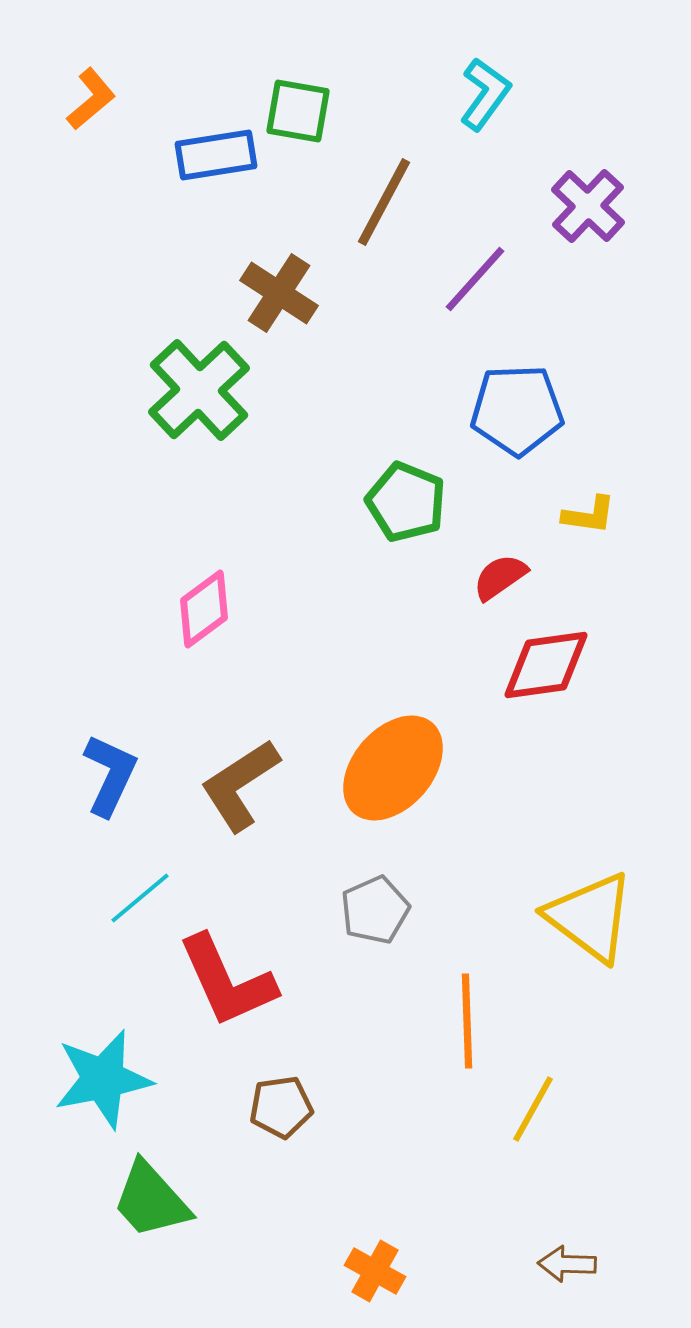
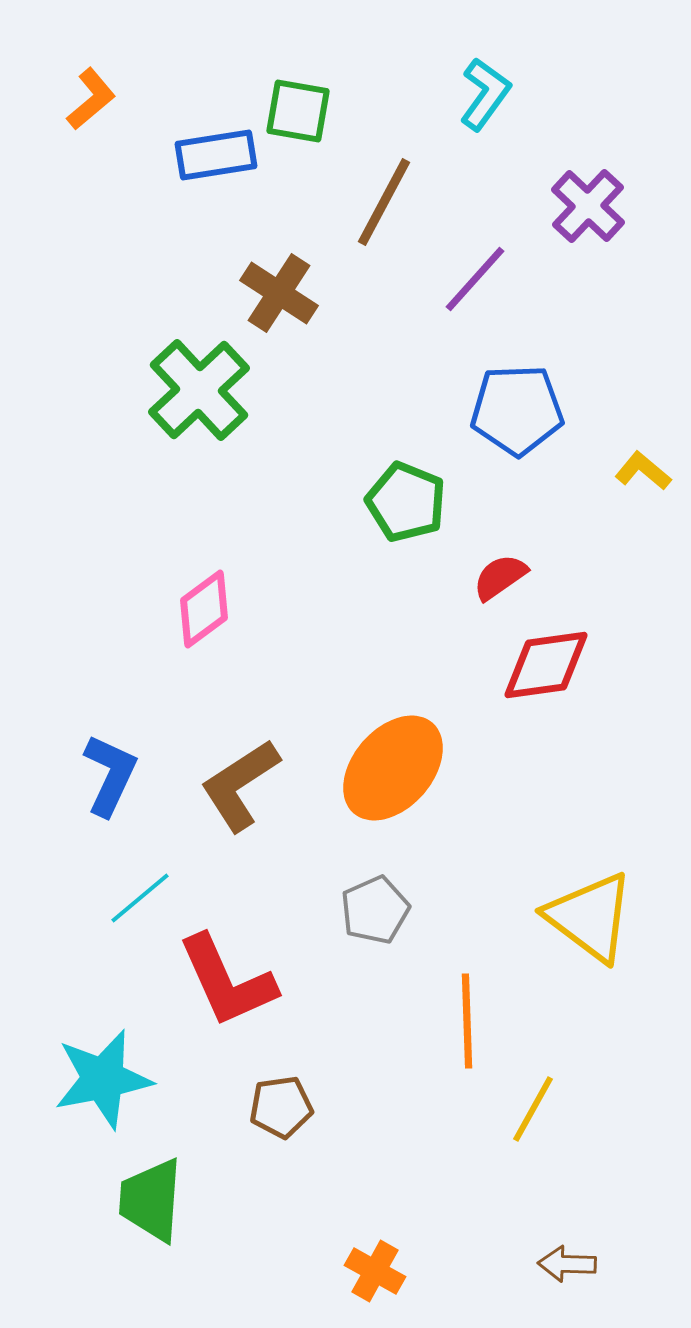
yellow L-shape: moved 54 px right, 44 px up; rotated 148 degrees counterclockwise
green trapezoid: rotated 46 degrees clockwise
